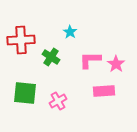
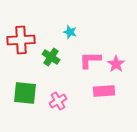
cyan star: rotated 16 degrees counterclockwise
